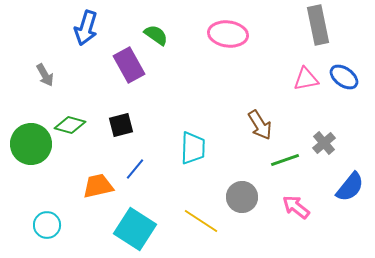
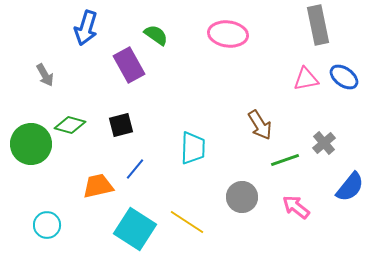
yellow line: moved 14 px left, 1 px down
